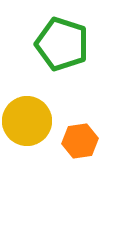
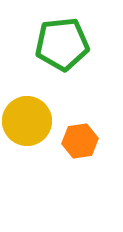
green pentagon: rotated 24 degrees counterclockwise
